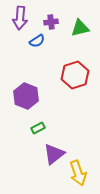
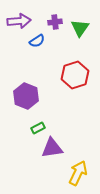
purple arrow: moved 1 px left, 3 px down; rotated 100 degrees counterclockwise
purple cross: moved 4 px right
green triangle: rotated 42 degrees counterclockwise
purple triangle: moved 2 px left, 6 px up; rotated 30 degrees clockwise
yellow arrow: rotated 135 degrees counterclockwise
